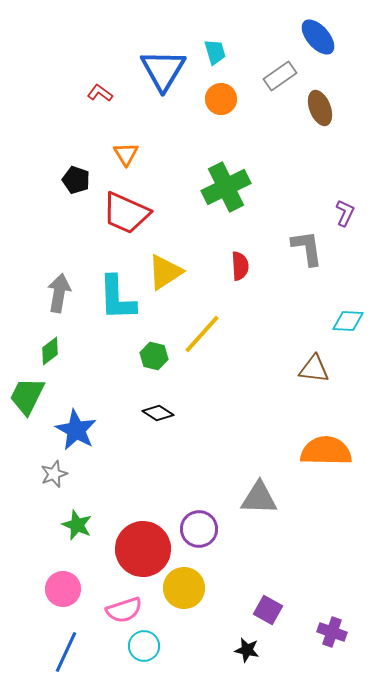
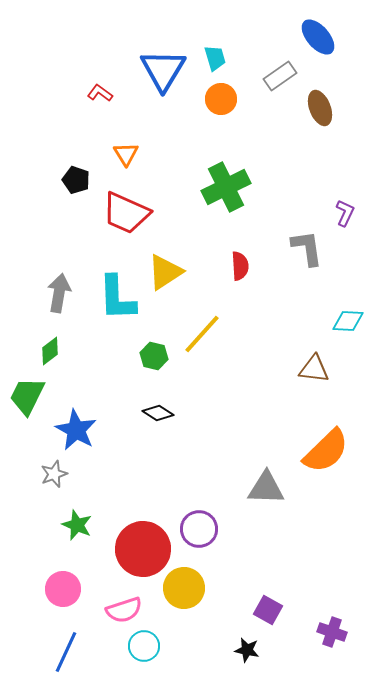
cyan trapezoid: moved 6 px down
orange semicircle: rotated 135 degrees clockwise
gray triangle: moved 7 px right, 10 px up
